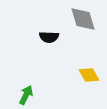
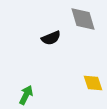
black semicircle: moved 2 px right, 1 px down; rotated 24 degrees counterclockwise
yellow diamond: moved 4 px right, 8 px down; rotated 10 degrees clockwise
